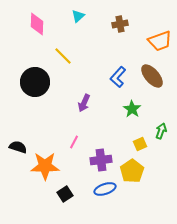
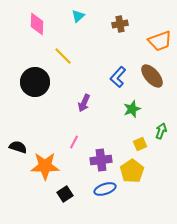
green star: rotated 18 degrees clockwise
